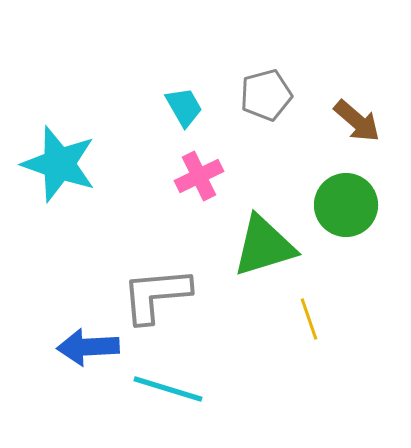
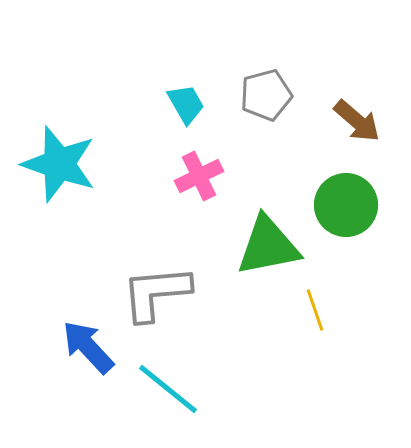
cyan trapezoid: moved 2 px right, 3 px up
green triangle: moved 4 px right; rotated 6 degrees clockwise
gray L-shape: moved 2 px up
yellow line: moved 6 px right, 9 px up
blue arrow: rotated 50 degrees clockwise
cyan line: rotated 22 degrees clockwise
